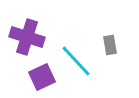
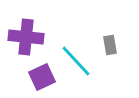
purple cross: moved 1 px left; rotated 12 degrees counterclockwise
